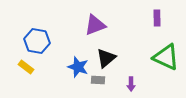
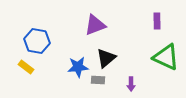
purple rectangle: moved 3 px down
blue star: rotated 25 degrees counterclockwise
